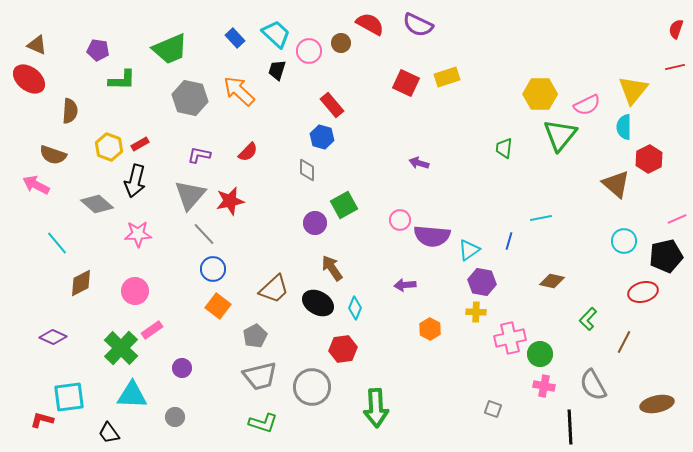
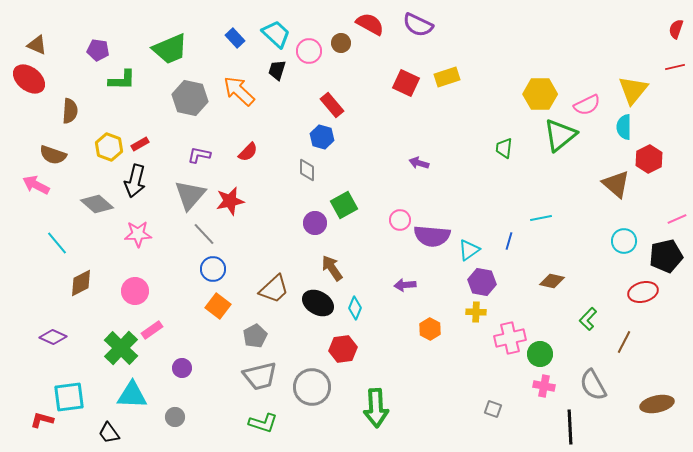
green triangle at (560, 135): rotated 12 degrees clockwise
